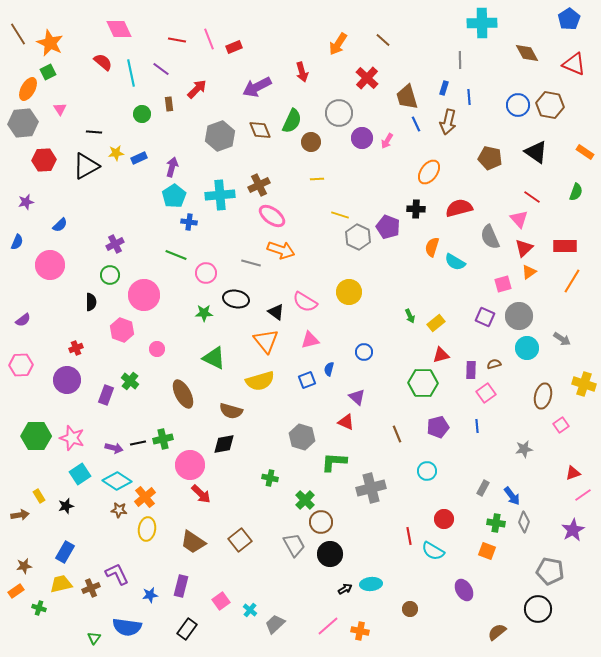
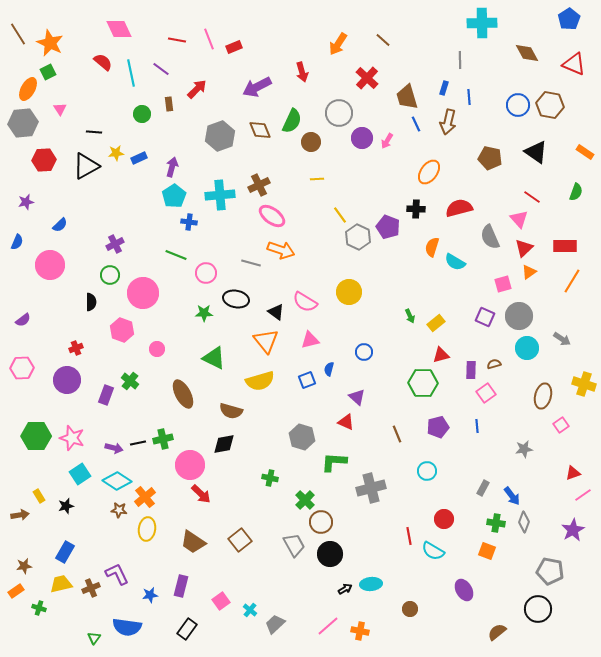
yellow line at (340, 215): rotated 36 degrees clockwise
pink circle at (144, 295): moved 1 px left, 2 px up
pink hexagon at (21, 365): moved 1 px right, 3 px down
